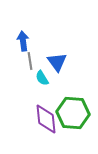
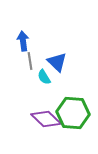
blue triangle: rotated 10 degrees counterclockwise
cyan semicircle: moved 2 px right, 1 px up
purple diamond: rotated 40 degrees counterclockwise
